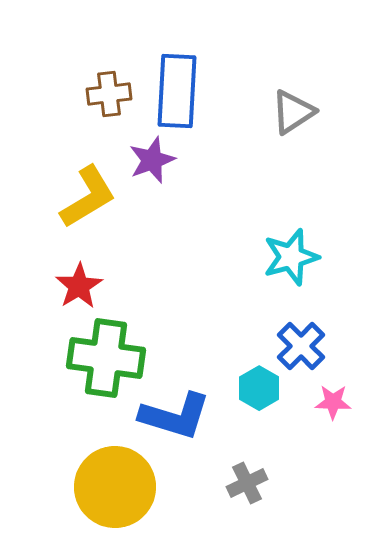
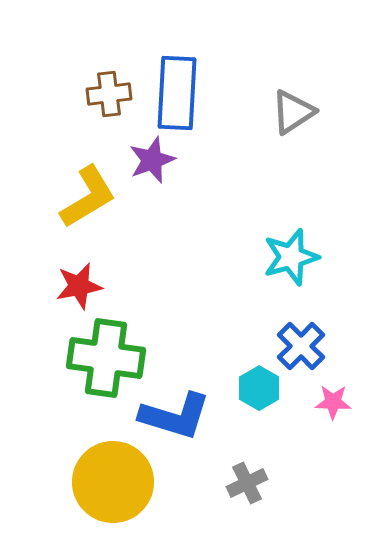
blue rectangle: moved 2 px down
red star: rotated 21 degrees clockwise
yellow circle: moved 2 px left, 5 px up
